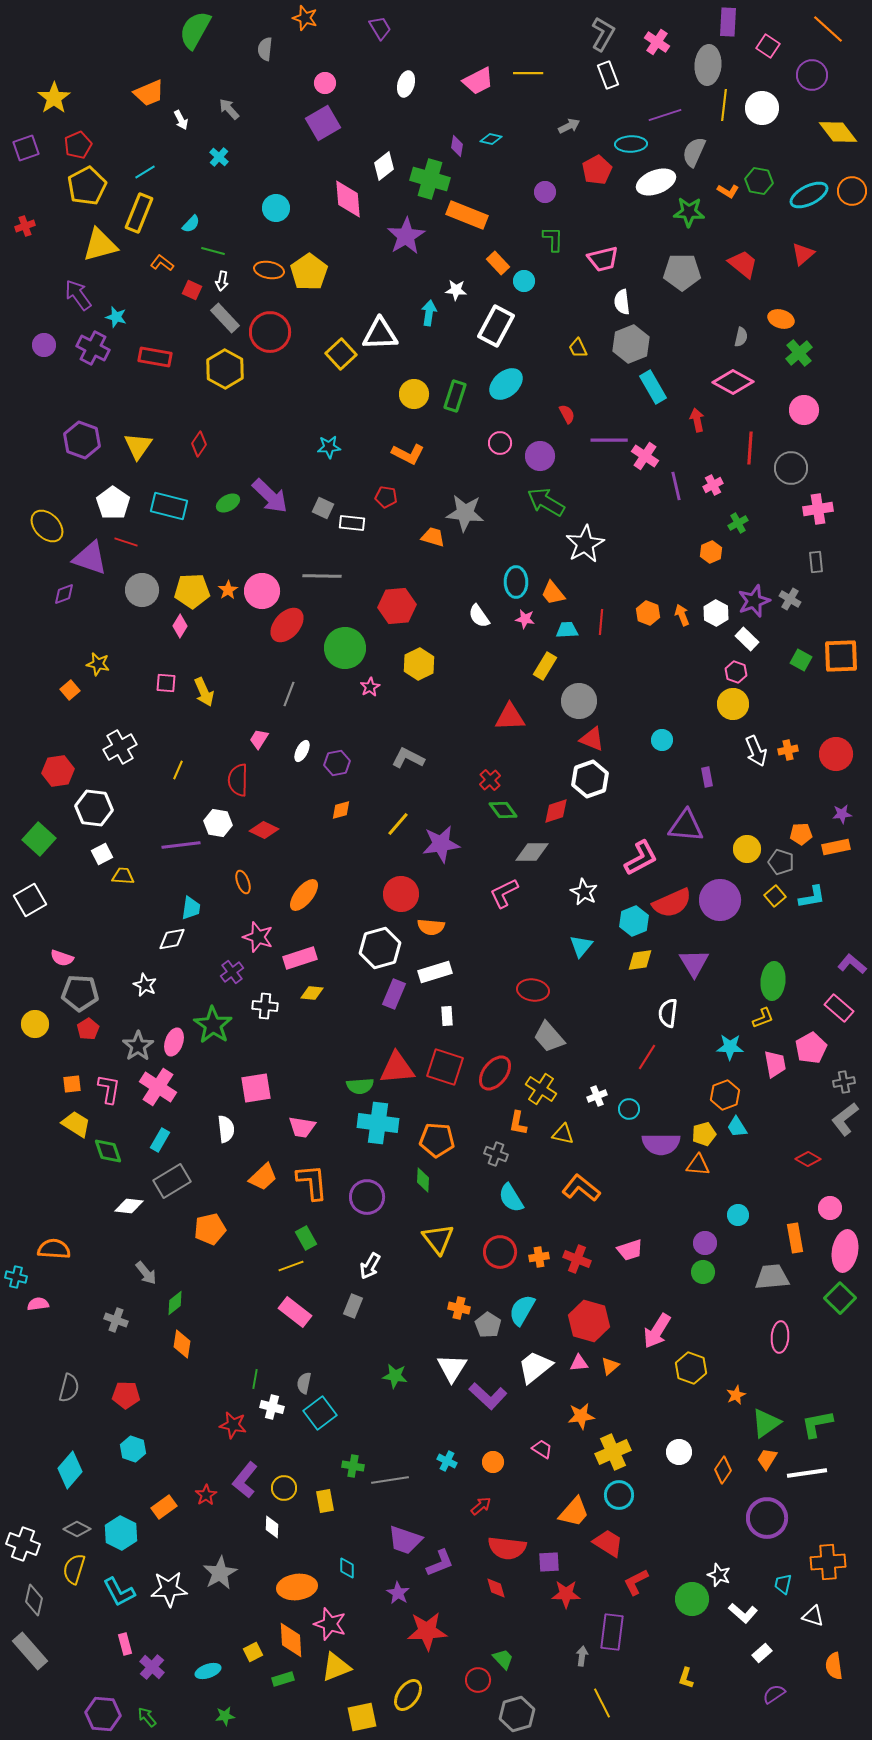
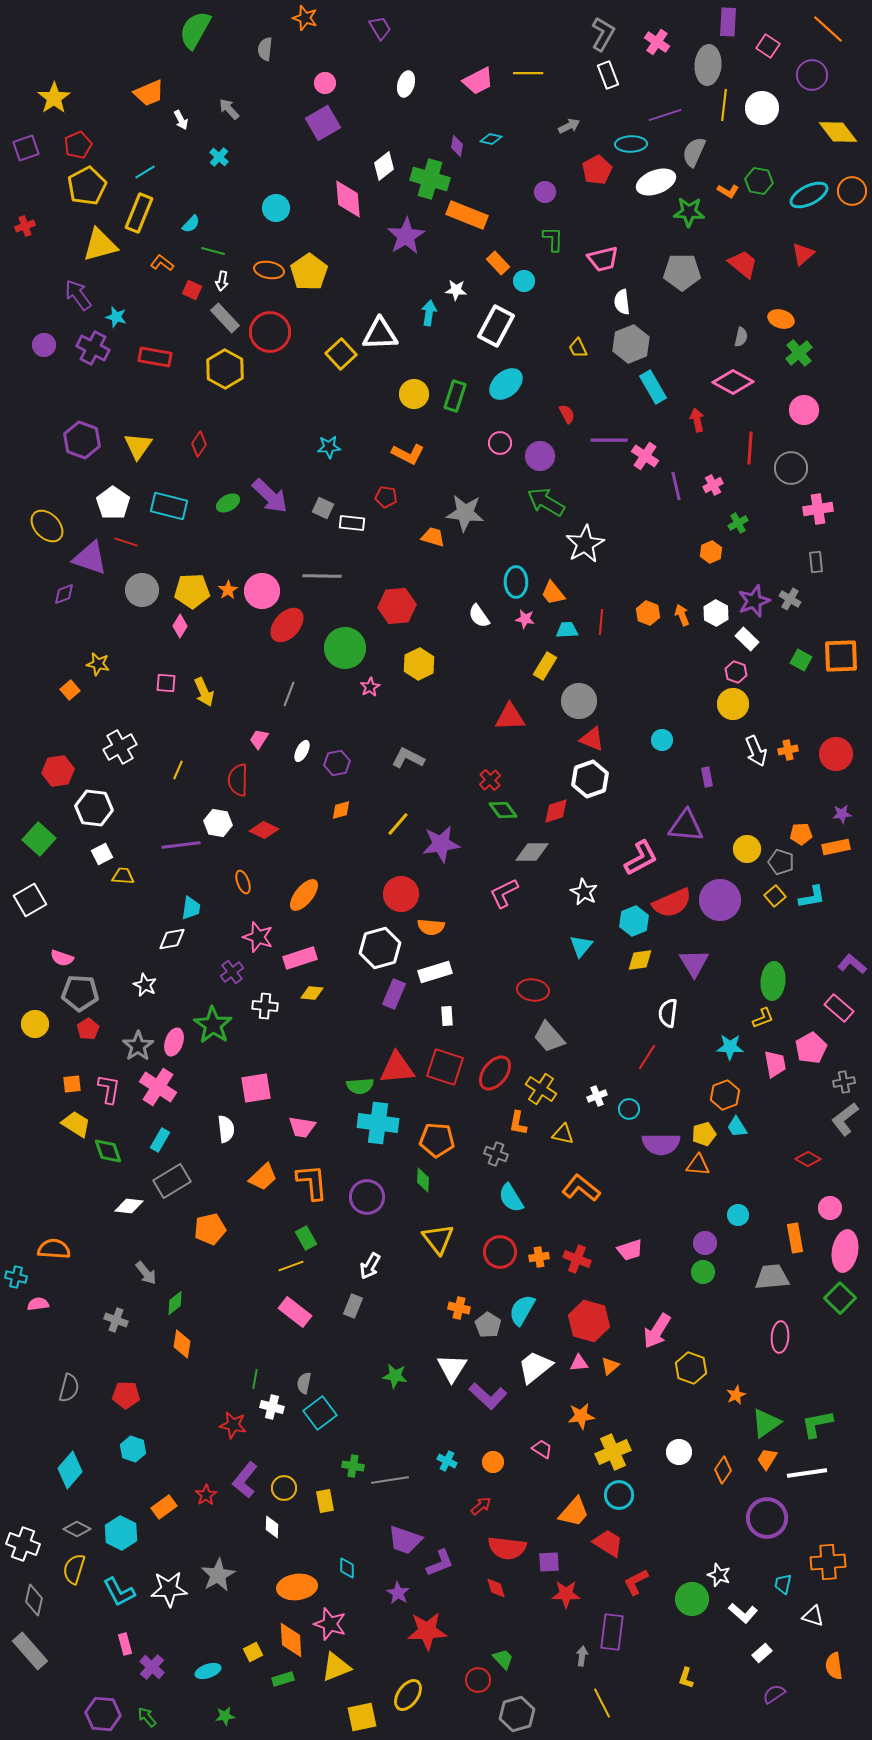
gray star at (220, 1573): moved 2 px left, 2 px down
